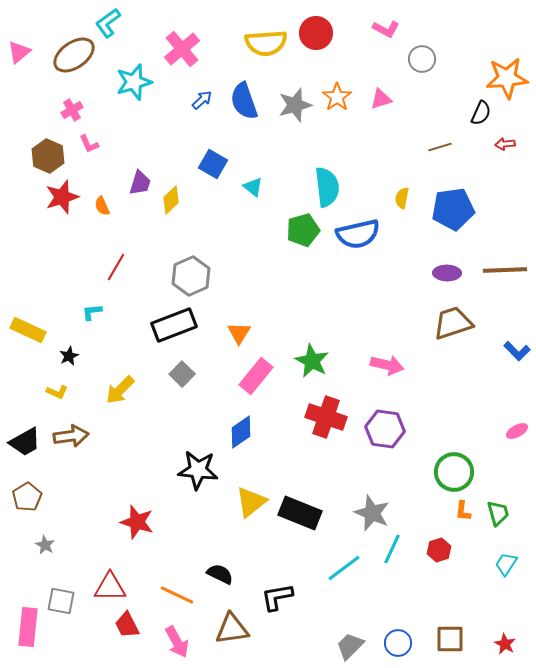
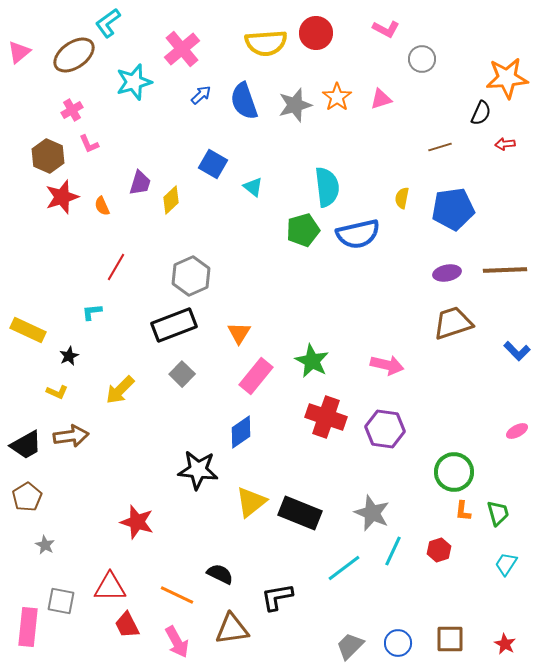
blue arrow at (202, 100): moved 1 px left, 5 px up
purple ellipse at (447, 273): rotated 12 degrees counterclockwise
black trapezoid at (25, 442): moved 1 px right, 3 px down
cyan line at (392, 549): moved 1 px right, 2 px down
